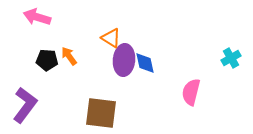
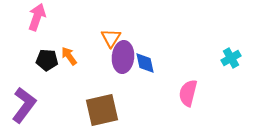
pink arrow: rotated 92 degrees clockwise
orange triangle: rotated 30 degrees clockwise
purple ellipse: moved 1 px left, 3 px up
pink semicircle: moved 3 px left, 1 px down
purple L-shape: moved 1 px left
brown square: moved 1 px right, 3 px up; rotated 20 degrees counterclockwise
